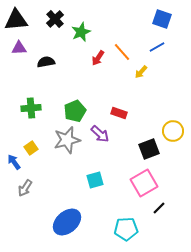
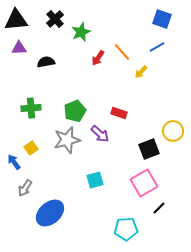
blue ellipse: moved 17 px left, 9 px up
